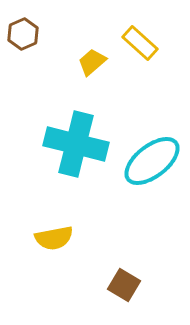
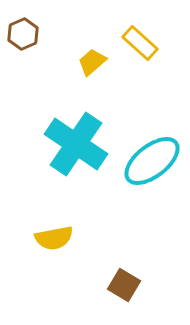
cyan cross: rotated 20 degrees clockwise
